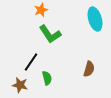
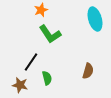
brown semicircle: moved 1 px left, 2 px down
